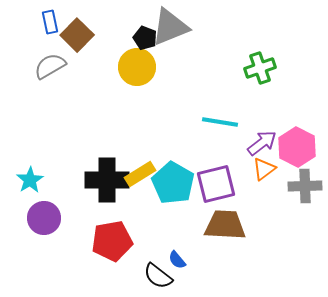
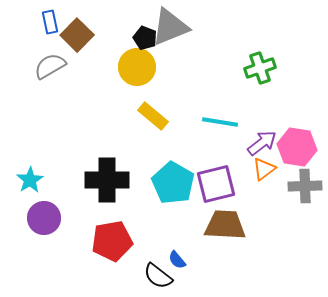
pink hexagon: rotated 18 degrees counterclockwise
yellow rectangle: moved 13 px right, 58 px up; rotated 72 degrees clockwise
